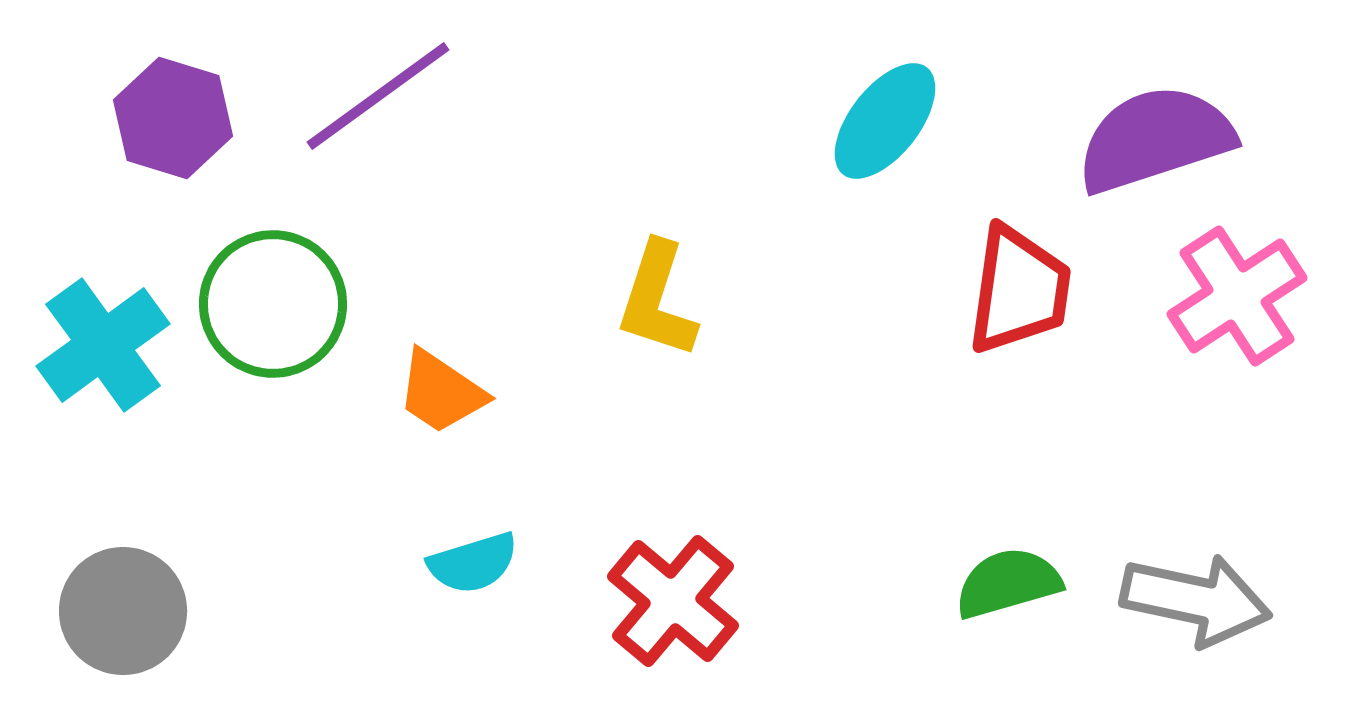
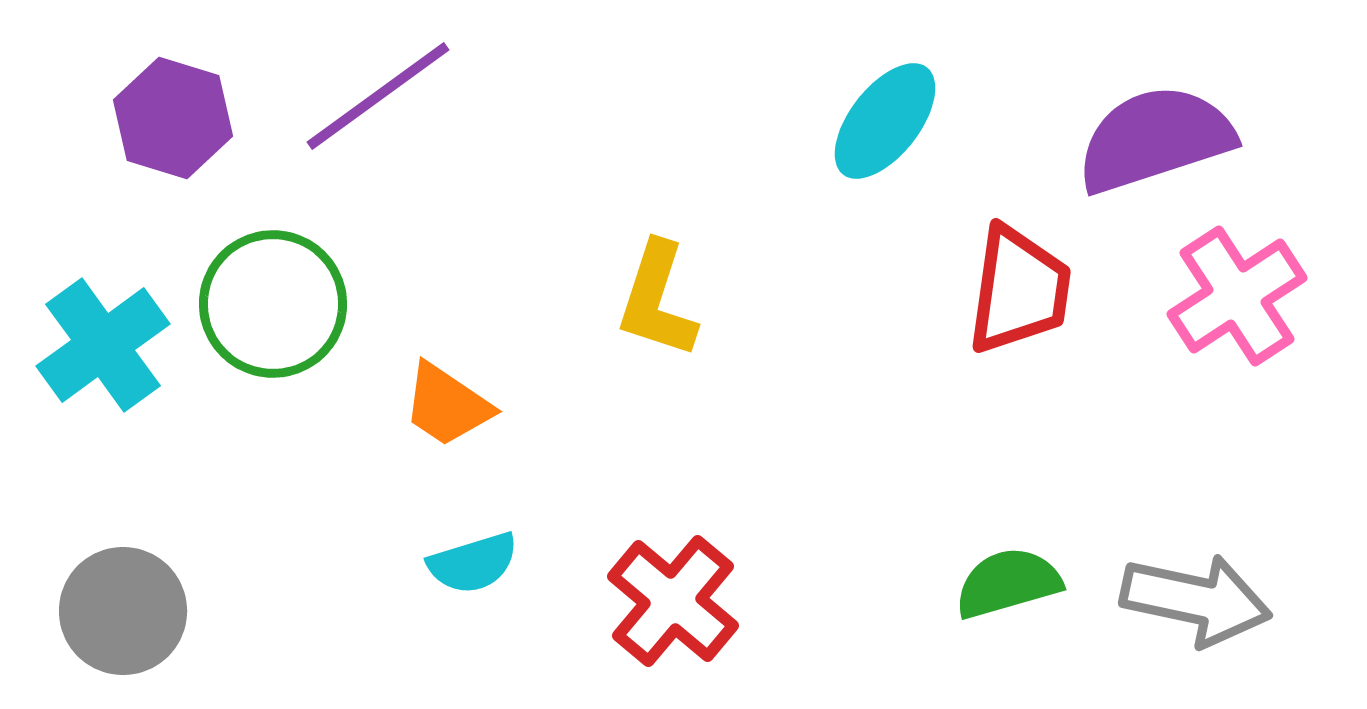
orange trapezoid: moved 6 px right, 13 px down
